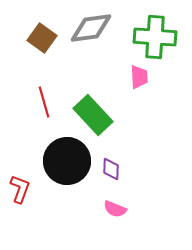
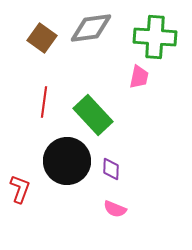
pink trapezoid: rotated 15 degrees clockwise
red line: rotated 24 degrees clockwise
